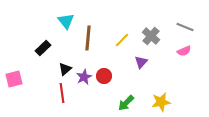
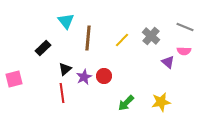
pink semicircle: rotated 24 degrees clockwise
purple triangle: moved 27 px right; rotated 32 degrees counterclockwise
